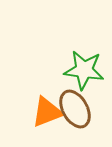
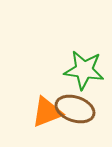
brown ellipse: rotated 42 degrees counterclockwise
